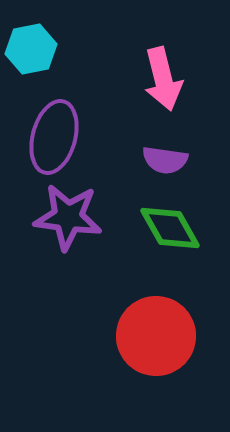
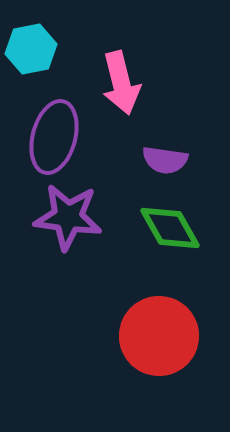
pink arrow: moved 42 px left, 4 px down
red circle: moved 3 px right
